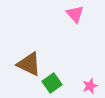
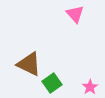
pink star: moved 1 px down; rotated 14 degrees counterclockwise
